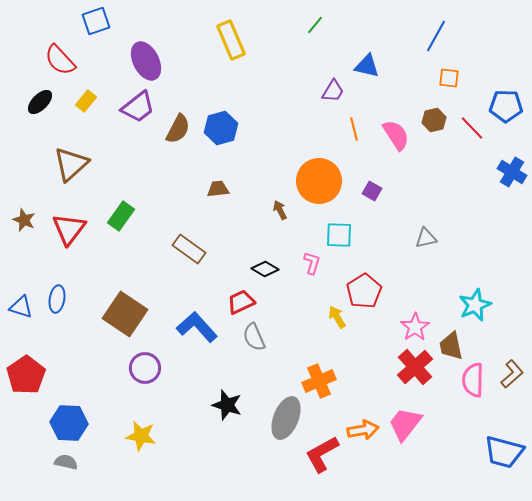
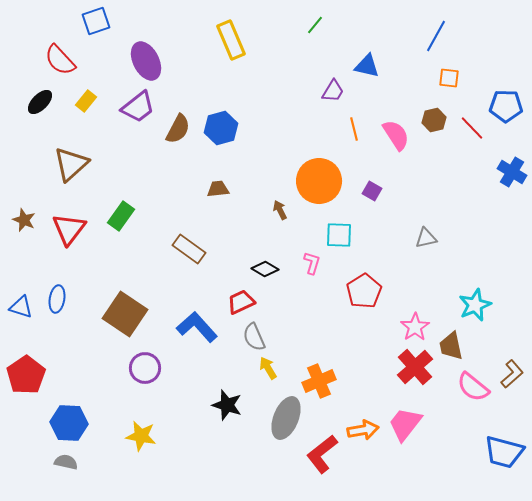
yellow arrow at (337, 317): moved 69 px left, 51 px down
pink semicircle at (473, 380): moved 7 px down; rotated 52 degrees counterclockwise
red L-shape at (322, 454): rotated 9 degrees counterclockwise
